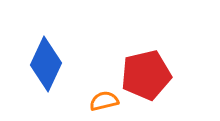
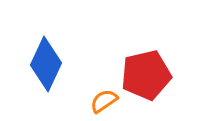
orange semicircle: rotated 20 degrees counterclockwise
